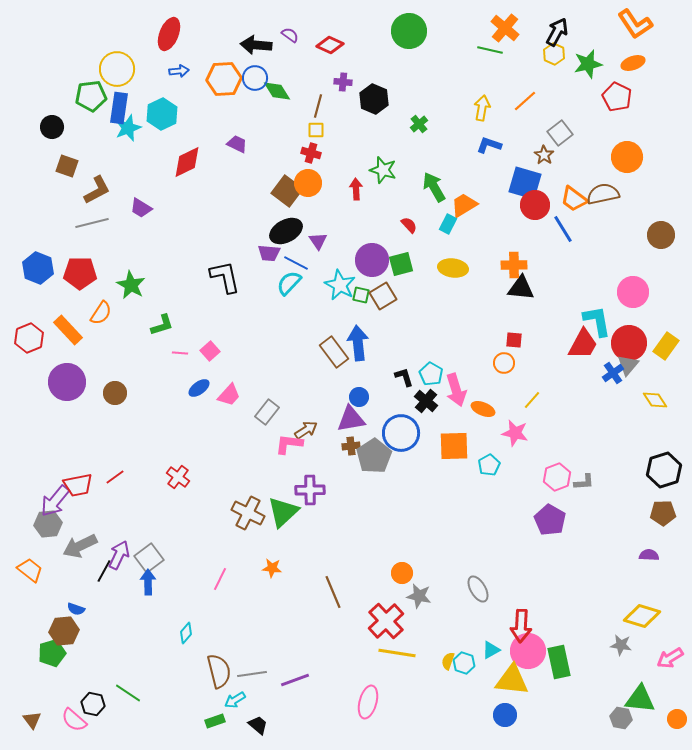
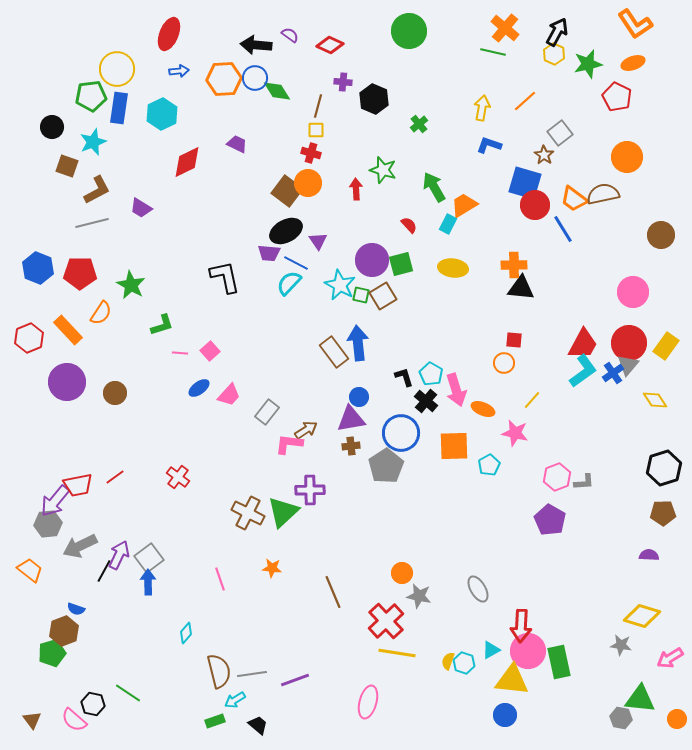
green line at (490, 50): moved 3 px right, 2 px down
cyan star at (128, 128): moved 35 px left, 14 px down
cyan L-shape at (597, 321): moved 14 px left, 50 px down; rotated 64 degrees clockwise
gray pentagon at (374, 456): moved 12 px right, 10 px down
black hexagon at (664, 470): moved 2 px up
pink line at (220, 579): rotated 45 degrees counterclockwise
brown hexagon at (64, 631): rotated 16 degrees counterclockwise
